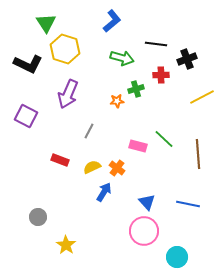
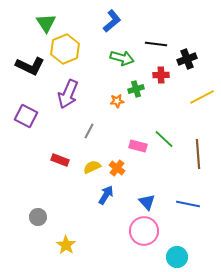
yellow hexagon: rotated 20 degrees clockwise
black L-shape: moved 2 px right, 2 px down
blue arrow: moved 2 px right, 3 px down
